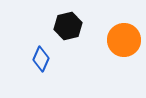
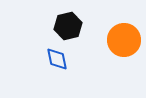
blue diamond: moved 16 px right; rotated 35 degrees counterclockwise
